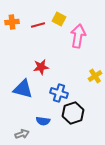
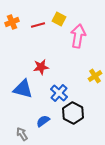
orange cross: rotated 16 degrees counterclockwise
blue cross: rotated 24 degrees clockwise
black hexagon: rotated 15 degrees counterclockwise
blue semicircle: rotated 136 degrees clockwise
gray arrow: rotated 104 degrees counterclockwise
